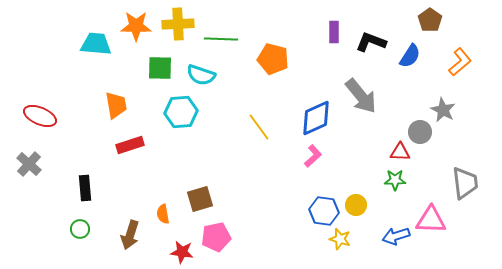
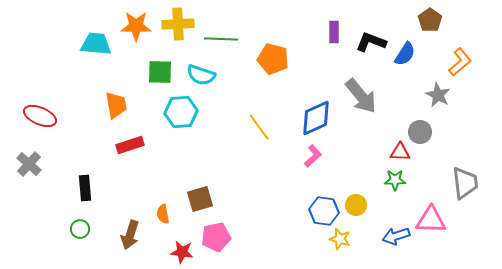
blue semicircle: moved 5 px left, 2 px up
green square: moved 4 px down
gray star: moved 5 px left, 15 px up
